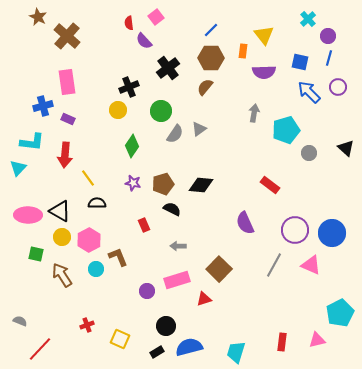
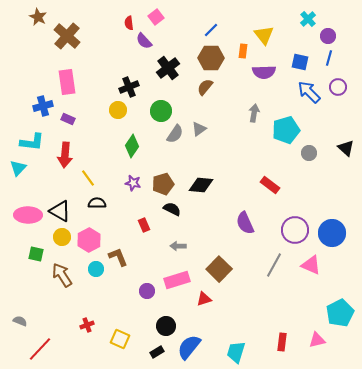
blue semicircle at (189, 347): rotated 36 degrees counterclockwise
